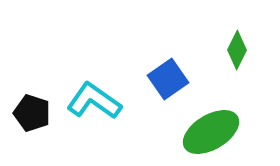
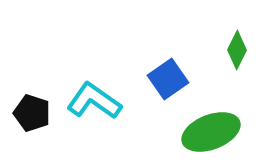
green ellipse: rotated 10 degrees clockwise
